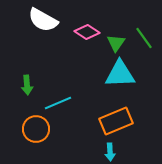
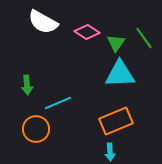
white semicircle: moved 2 px down
